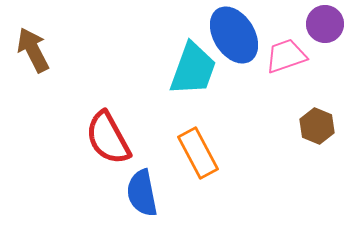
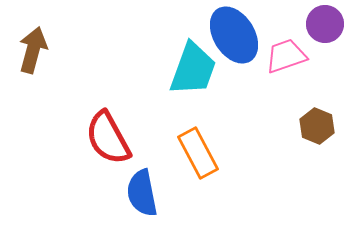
brown arrow: rotated 42 degrees clockwise
